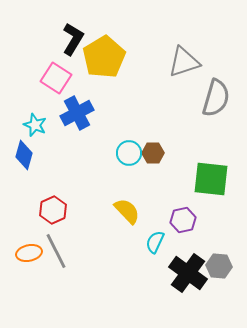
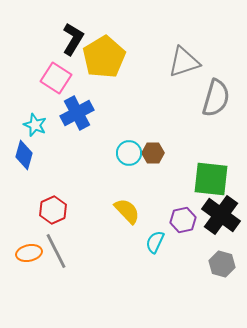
gray hexagon: moved 3 px right, 2 px up; rotated 10 degrees clockwise
black cross: moved 33 px right, 58 px up
